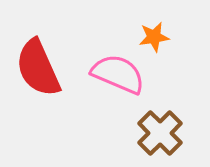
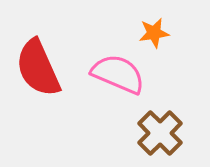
orange star: moved 4 px up
